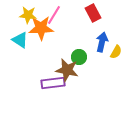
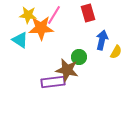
red rectangle: moved 5 px left; rotated 12 degrees clockwise
blue arrow: moved 2 px up
purple rectangle: moved 1 px up
